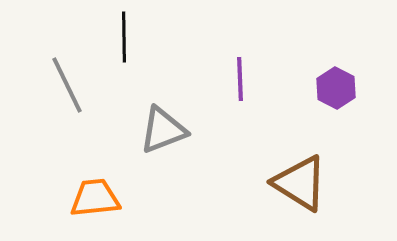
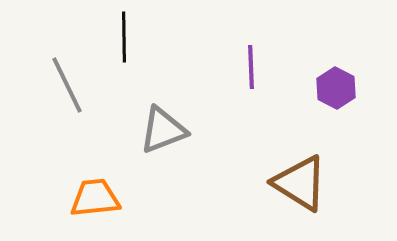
purple line: moved 11 px right, 12 px up
